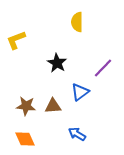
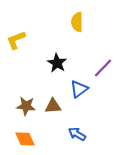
blue triangle: moved 1 px left, 3 px up
